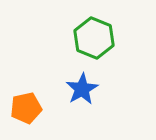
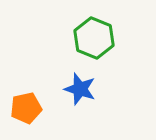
blue star: moved 2 px left; rotated 24 degrees counterclockwise
